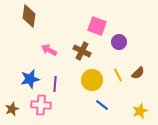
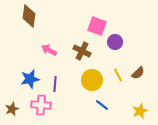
purple circle: moved 4 px left
